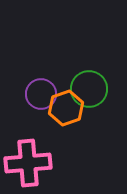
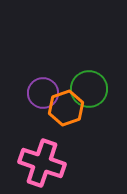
purple circle: moved 2 px right, 1 px up
pink cross: moved 14 px right; rotated 24 degrees clockwise
